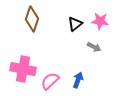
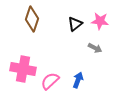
gray arrow: moved 1 px right, 1 px down
